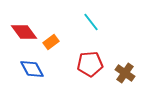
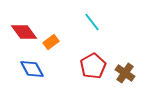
cyan line: moved 1 px right
red pentagon: moved 3 px right, 2 px down; rotated 25 degrees counterclockwise
